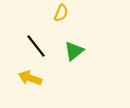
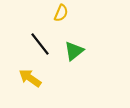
black line: moved 4 px right, 2 px up
yellow arrow: rotated 15 degrees clockwise
